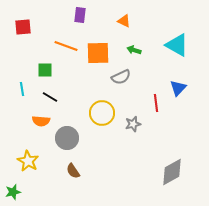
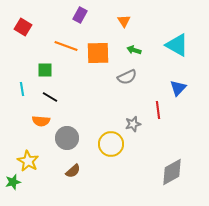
purple rectangle: rotated 21 degrees clockwise
orange triangle: rotated 32 degrees clockwise
red square: rotated 36 degrees clockwise
gray semicircle: moved 6 px right
red line: moved 2 px right, 7 px down
yellow circle: moved 9 px right, 31 px down
brown semicircle: rotated 98 degrees counterclockwise
green star: moved 10 px up
